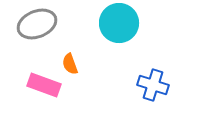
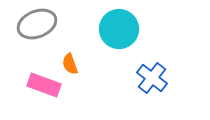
cyan circle: moved 6 px down
blue cross: moved 1 px left, 7 px up; rotated 20 degrees clockwise
